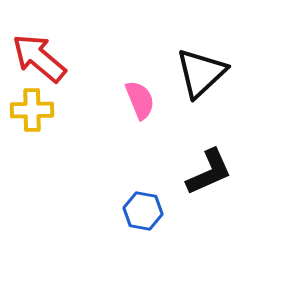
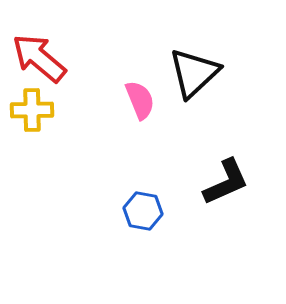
black triangle: moved 7 px left
black L-shape: moved 17 px right, 10 px down
